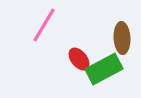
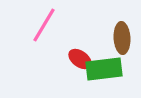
red ellipse: moved 1 px right; rotated 15 degrees counterclockwise
green rectangle: rotated 21 degrees clockwise
